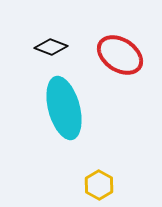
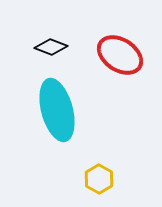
cyan ellipse: moved 7 px left, 2 px down
yellow hexagon: moved 6 px up
